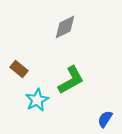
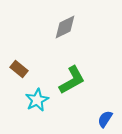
green L-shape: moved 1 px right
